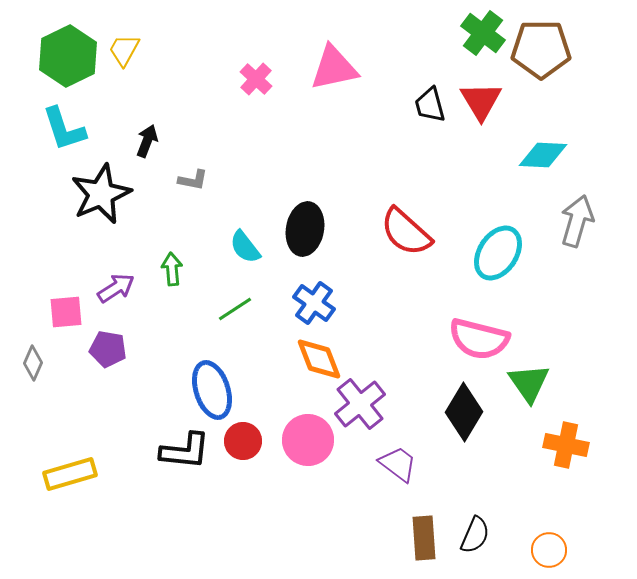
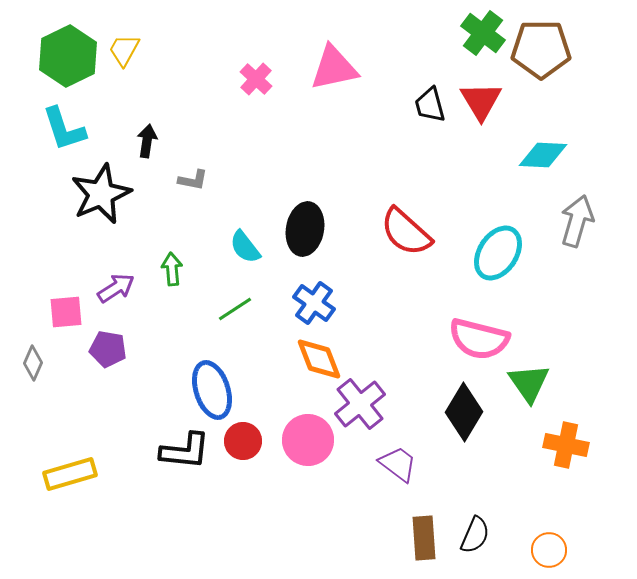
black arrow: rotated 12 degrees counterclockwise
